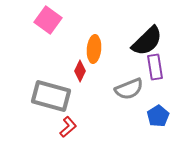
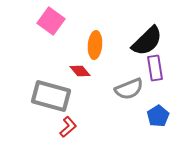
pink square: moved 3 px right, 1 px down
orange ellipse: moved 1 px right, 4 px up
purple rectangle: moved 1 px down
red diamond: rotated 65 degrees counterclockwise
